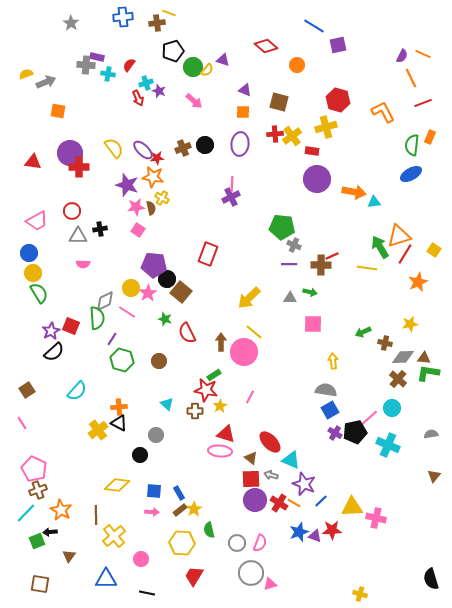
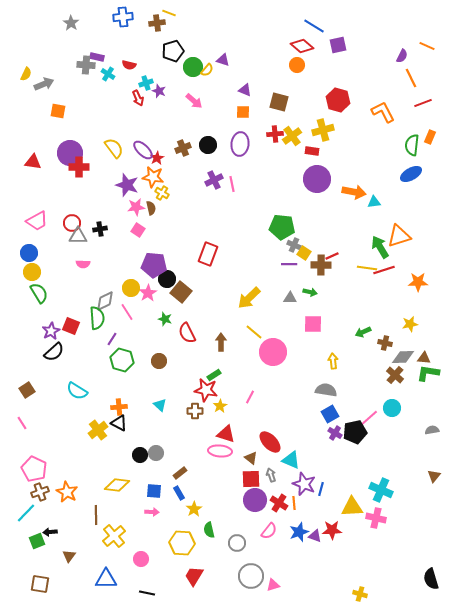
red diamond at (266, 46): moved 36 px right
orange line at (423, 54): moved 4 px right, 8 px up
red semicircle at (129, 65): rotated 112 degrees counterclockwise
yellow semicircle at (26, 74): rotated 136 degrees clockwise
cyan cross at (108, 74): rotated 24 degrees clockwise
gray arrow at (46, 82): moved 2 px left, 2 px down
yellow cross at (326, 127): moved 3 px left, 3 px down
black circle at (205, 145): moved 3 px right
red star at (157, 158): rotated 24 degrees counterclockwise
pink line at (232, 184): rotated 14 degrees counterclockwise
purple cross at (231, 197): moved 17 px left, 17 px up
yellow cross at (162, 198): moved 5 px up
red circle at (72, 211): moved 12 px down
yellow square at (434, 250): moved 130 px left, 3 px down
red line at (405, 254): moved 21 px left, 16 px down; rotated 40 degrees clockwise
yellow circle at (33, 273): moved 1 px left, 1 px up
orange star at (418, 282): rotated 24 degrees clockwise
pink line at (127, 312): rotated 24 degrees clockwise
pink circle at (244, 352): moved 29 px right
brown cross at (398, 379): moved 3 px left, 4 px up
cyan semicircle at (77, 391): rotated 80 degrees clockwise
cyan triangle at (167, 404): moved 7 px left, 1 px down
blue square at (330, 410): moved 4 px down
gray semicircle at (431, 434): moved 1 px right, 4 px up
gray circle at (156, 435): moved 18 px down
cyan cross at (388, 445): moved 7 px left, 45 px down
gray arrow at (271, 475): rotated 56 degrees clockwise
brown cross at (38, 490): moved 2 px right, 2 px down
blue line at (321, 501): moved 12 px up; rotated 32 degrees counterclockwise
orange line at (294, 503): rotated 56 degrees clockwise
orange star at (61, 510): moved 6 px right, 18 px up
brown rectangle at (180, 510): moved 37 px up
pink semicircle at (260, 543): moved 9 px right, 12 px up; rotated 18 degrees clockwise
gray circle at (251, 573): moved 3 px down
pink triangle at (270, 584): moved 3 px right, 1 px down
